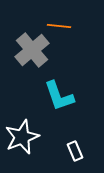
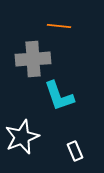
gray cross: moved 1 px right, 9 px down; rotated 36 degrees clockwise
